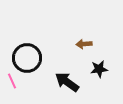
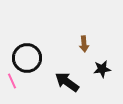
brown arrow: rotated 91 degrees counterclockwise
black star: moved 3 px right
